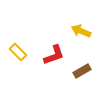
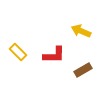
red L-shape: rotated 20 degrees clockwise
brown rectangle: moved 1 px right, 1 px up
